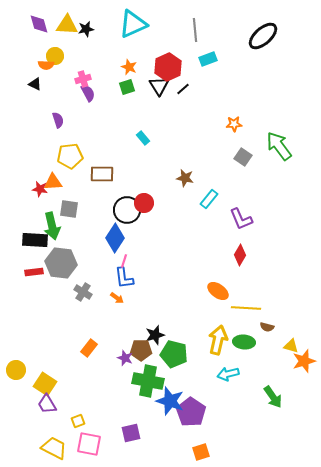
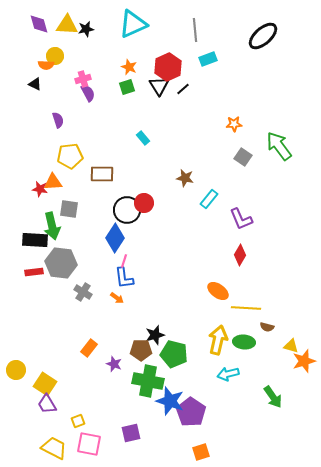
purple star at (125, 358): moved 11 px left, 6 px down
